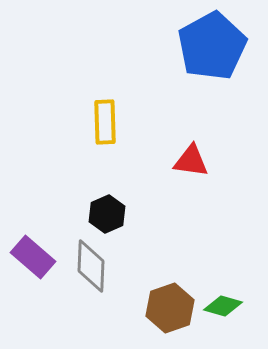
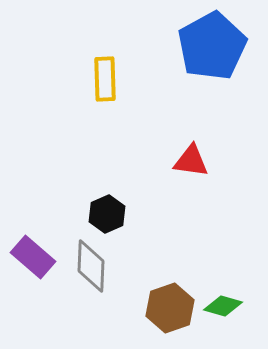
yellow rectangle: moved 43 px up
